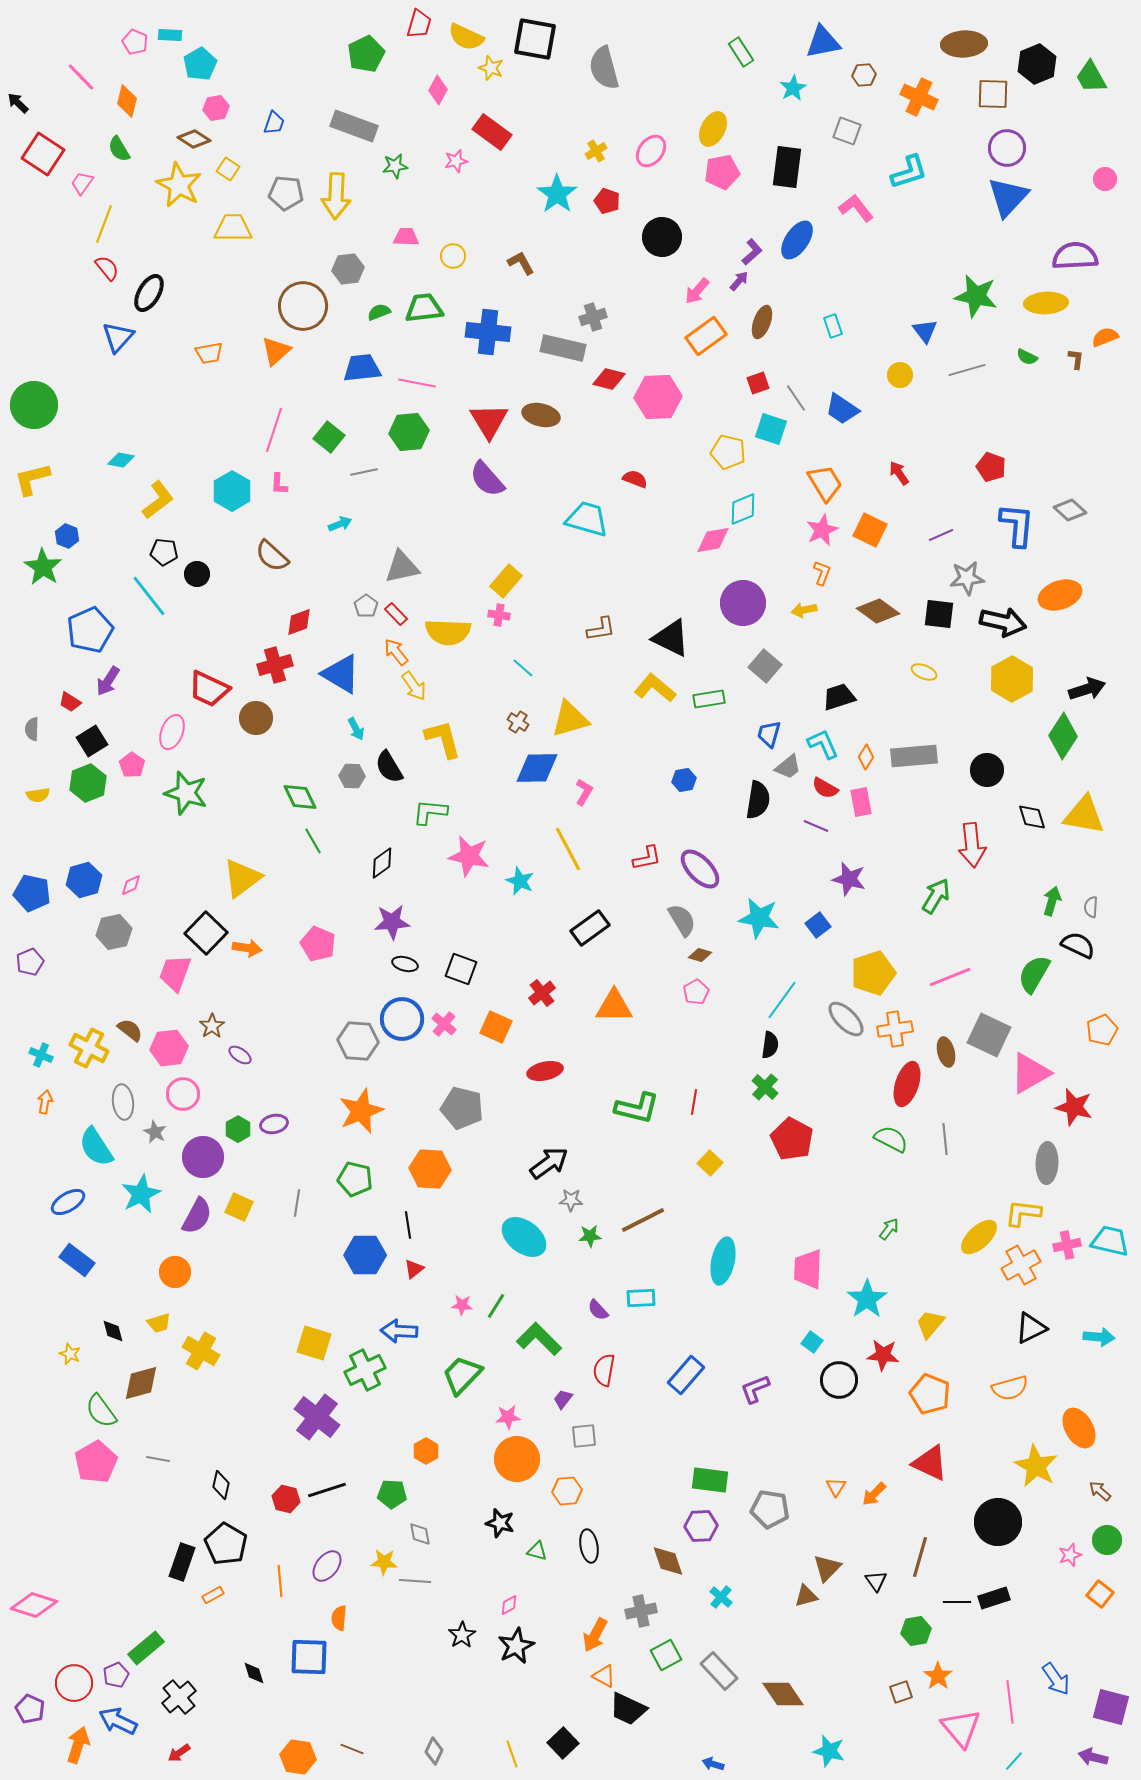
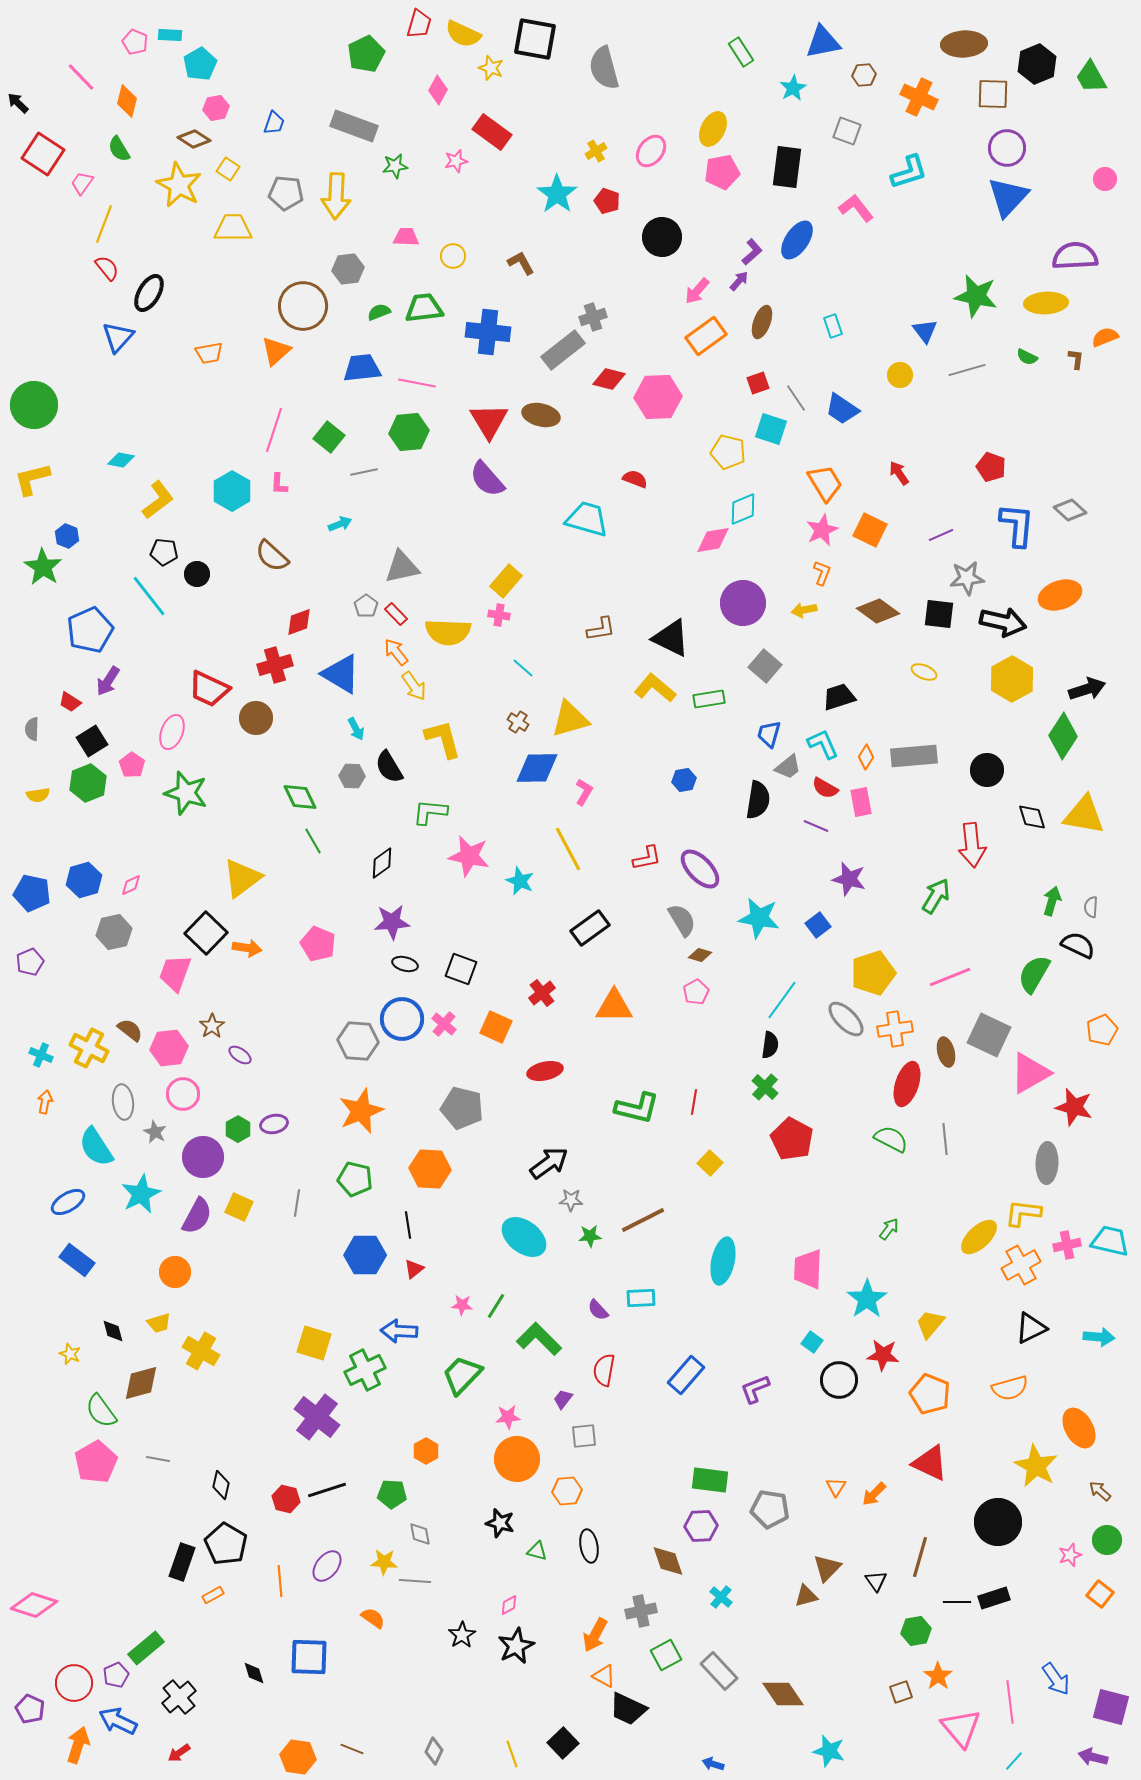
yellow semicircle at (466, 37): moved 3 px left, 3 px up
gray rectangle at (563, 348): moved 2 px down; rotated 51 degrees counterclockwise
orange semicircle at (339, 1618): moved 34 px right; rotated 120 degrees clockwise
